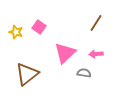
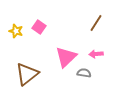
yellow star: moved 1 px up
pink triangle: moved 1 px right, 4 px down
